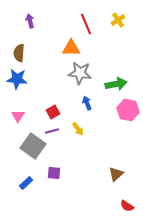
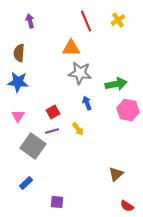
red line: moved 3 px up
blue star: moved 1 px right, 3 px down
purple square: moved 3 px right, 29 px down
